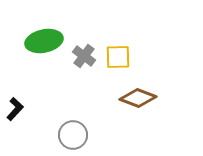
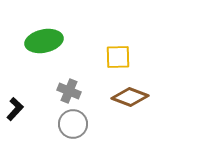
gray cross: moved 15 px left, 35 px down; rotated 15 degrees counterclockwise
brown diamond: moved 8 px left, 1 px up
gray circle: moved 11 px up
